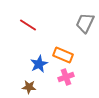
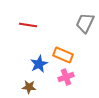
red line: rotated 24 degrees counterclockwise
